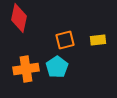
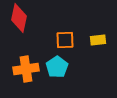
orange square: rotated 12 degrees clockwise
